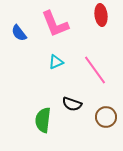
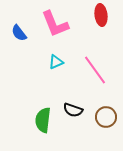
black semicircle: moved 1 px right, 6 px down
